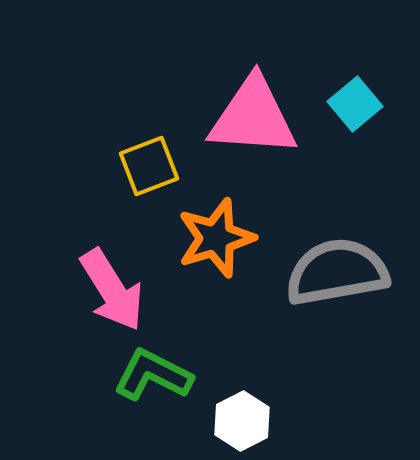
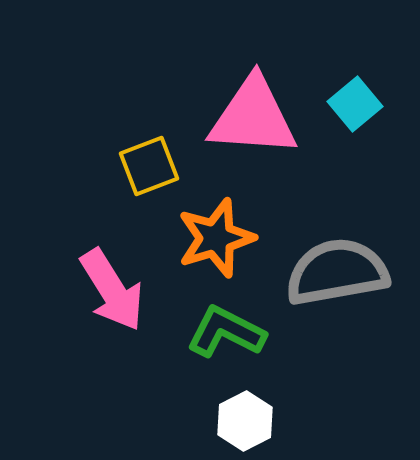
green L-shape: moved 73 px right, 43 px up
white hexagon: moved 3 px right
